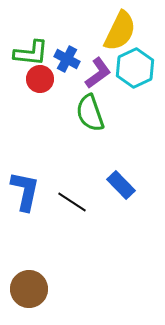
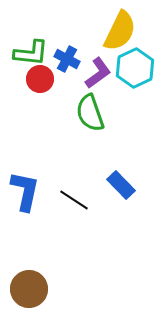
black line: moved 2 px right, 2 px up
